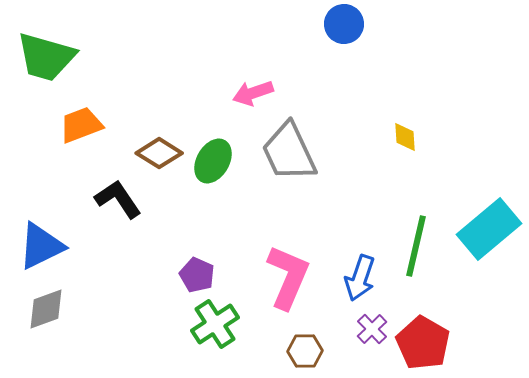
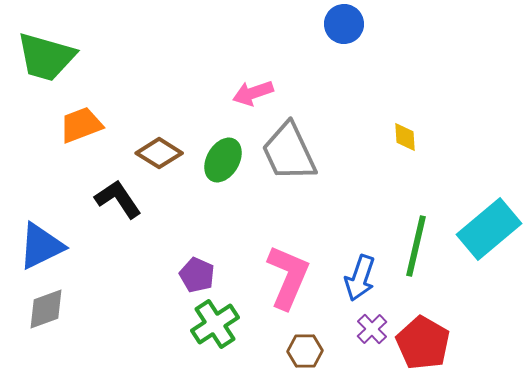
green ellipse: moved 10 px right, 1 px up
